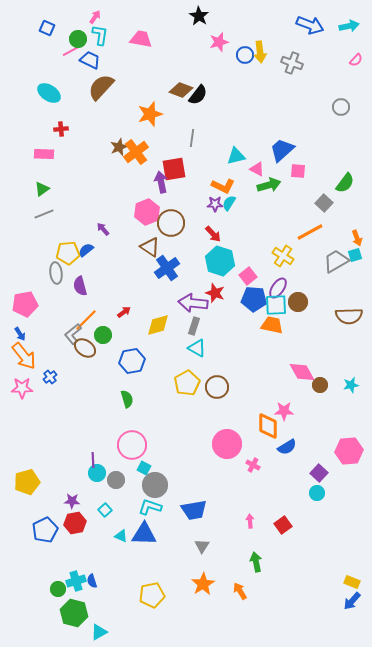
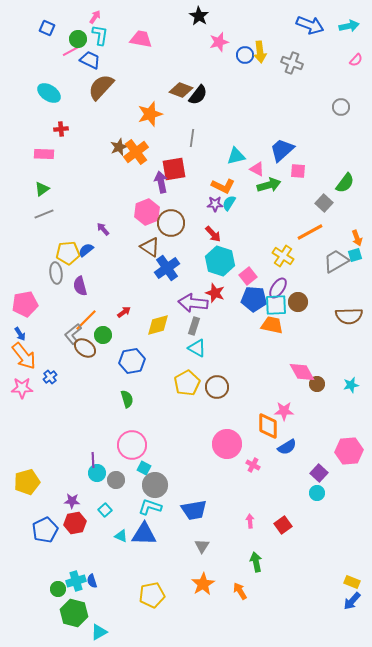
brown circle at (320, 385): moved 3 px left, 1 px up
